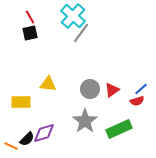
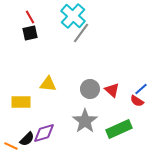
red triangle: rotated 42 degrees counterclockwise
red semicircle: rotated 48 degrees clockwise
